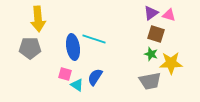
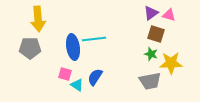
cyan line: rotated 25 degrees counterclockwise
